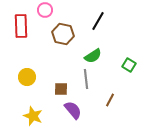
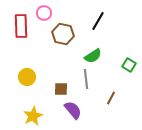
pink circle: moved 1 px left, 3 px down
brown line: moved 1 px right, 2 px up
yellow star: rotated 24 degrees clockwise
